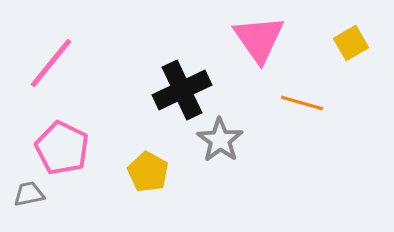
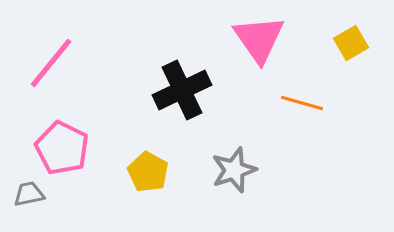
gray star: moved 14 px right, 30 px down; rotated 18 degrees clockwise
